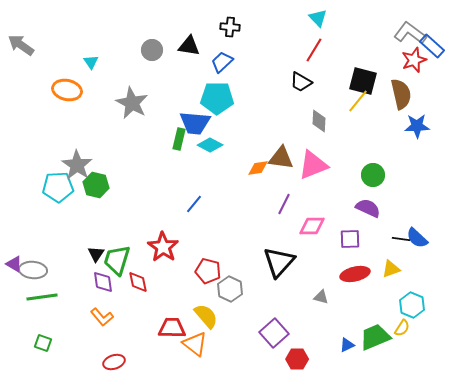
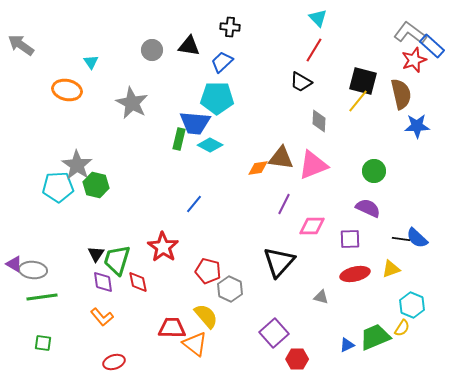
green circle at (373, 175): moved 1 px right, 4 px up
green square at (43, 343): rotated 12 degrees counterclockwise
